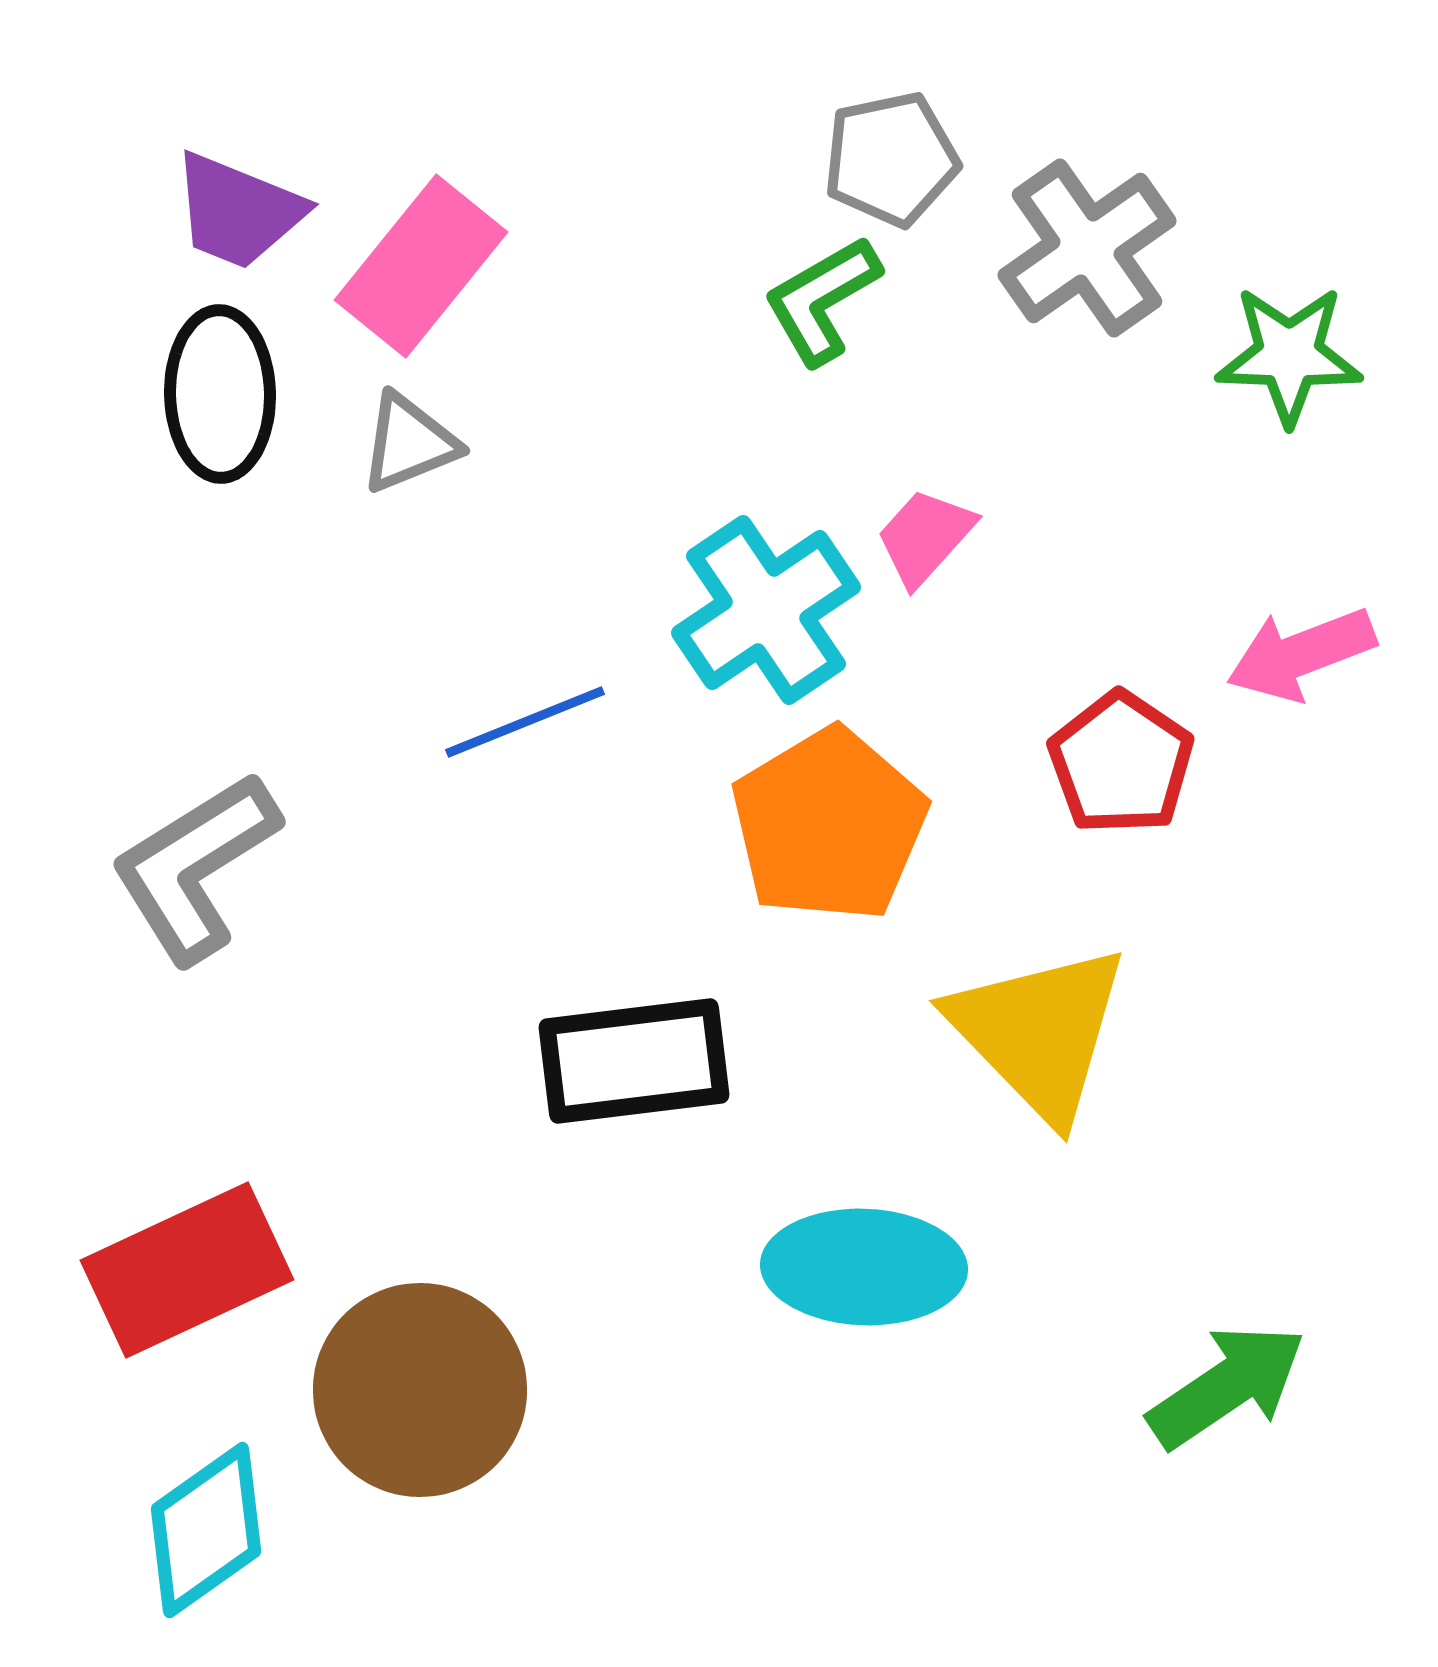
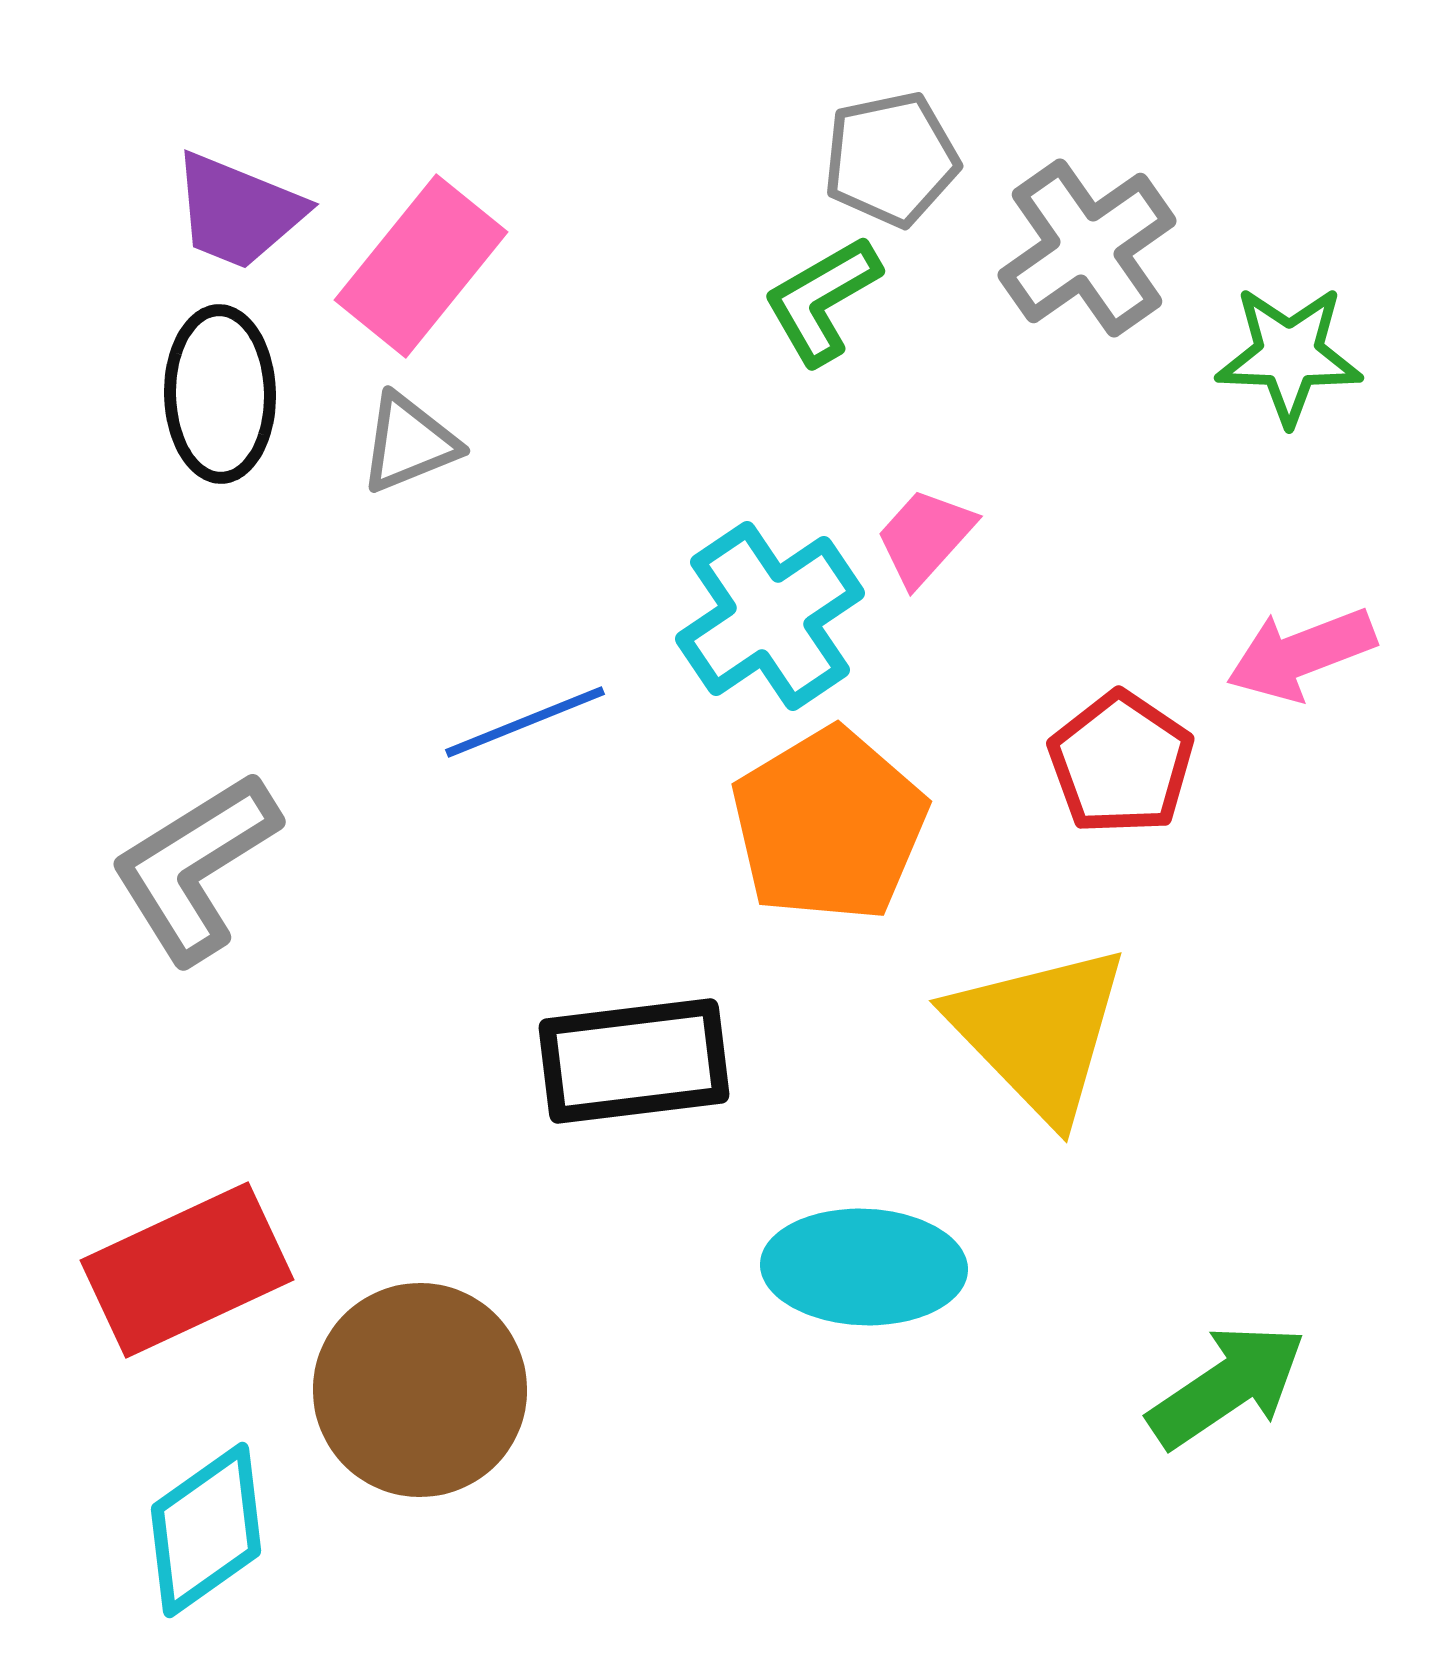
cyan cross: moved 4 px right, 6 px down
